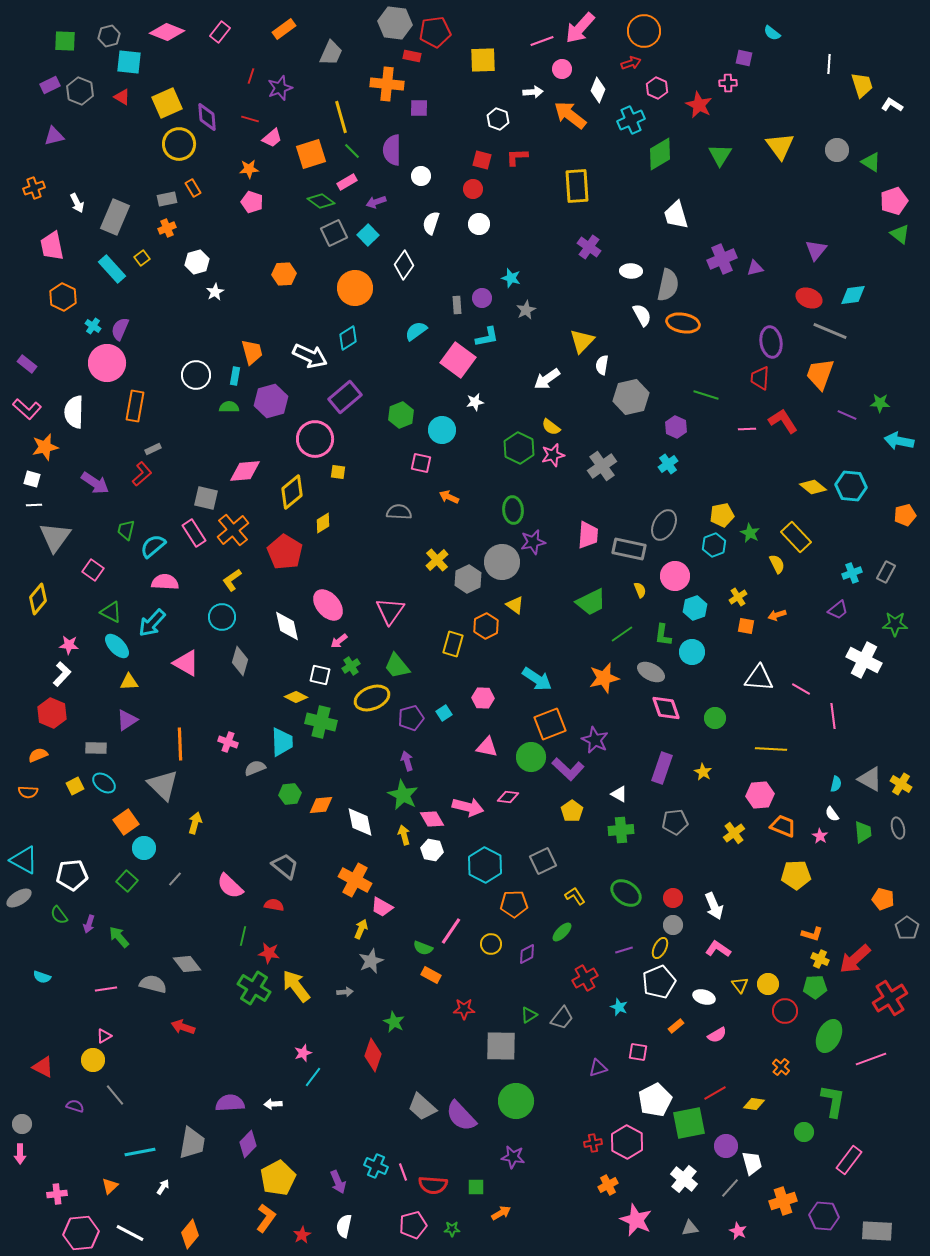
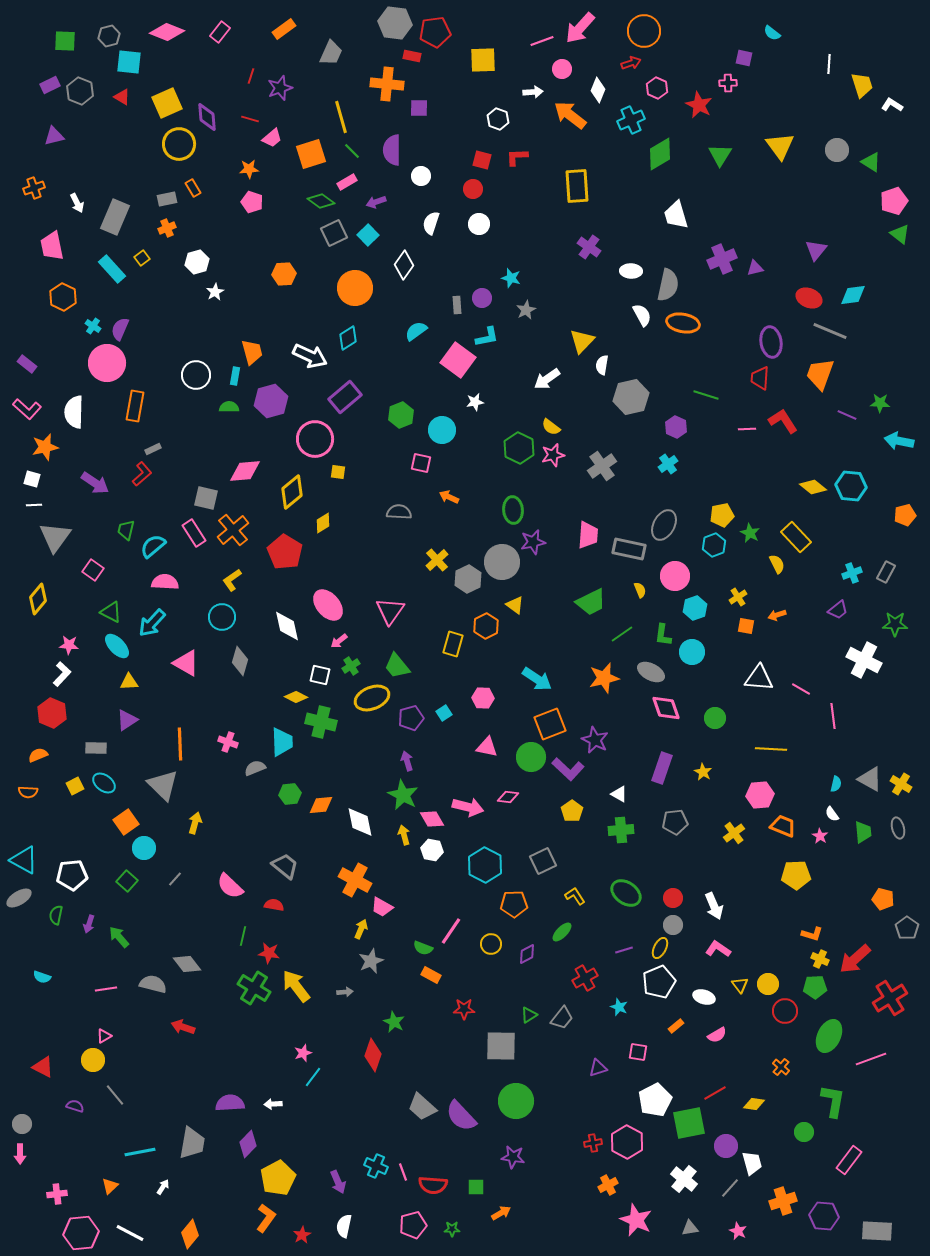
green semicircle at (59, 915): moved 3 px left; rotated 48 degrees clockwise
